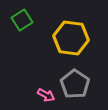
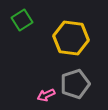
gray pentagon: rotated 20 degrees clockwise
pink arrow: rotated 126 degrees clockwise
